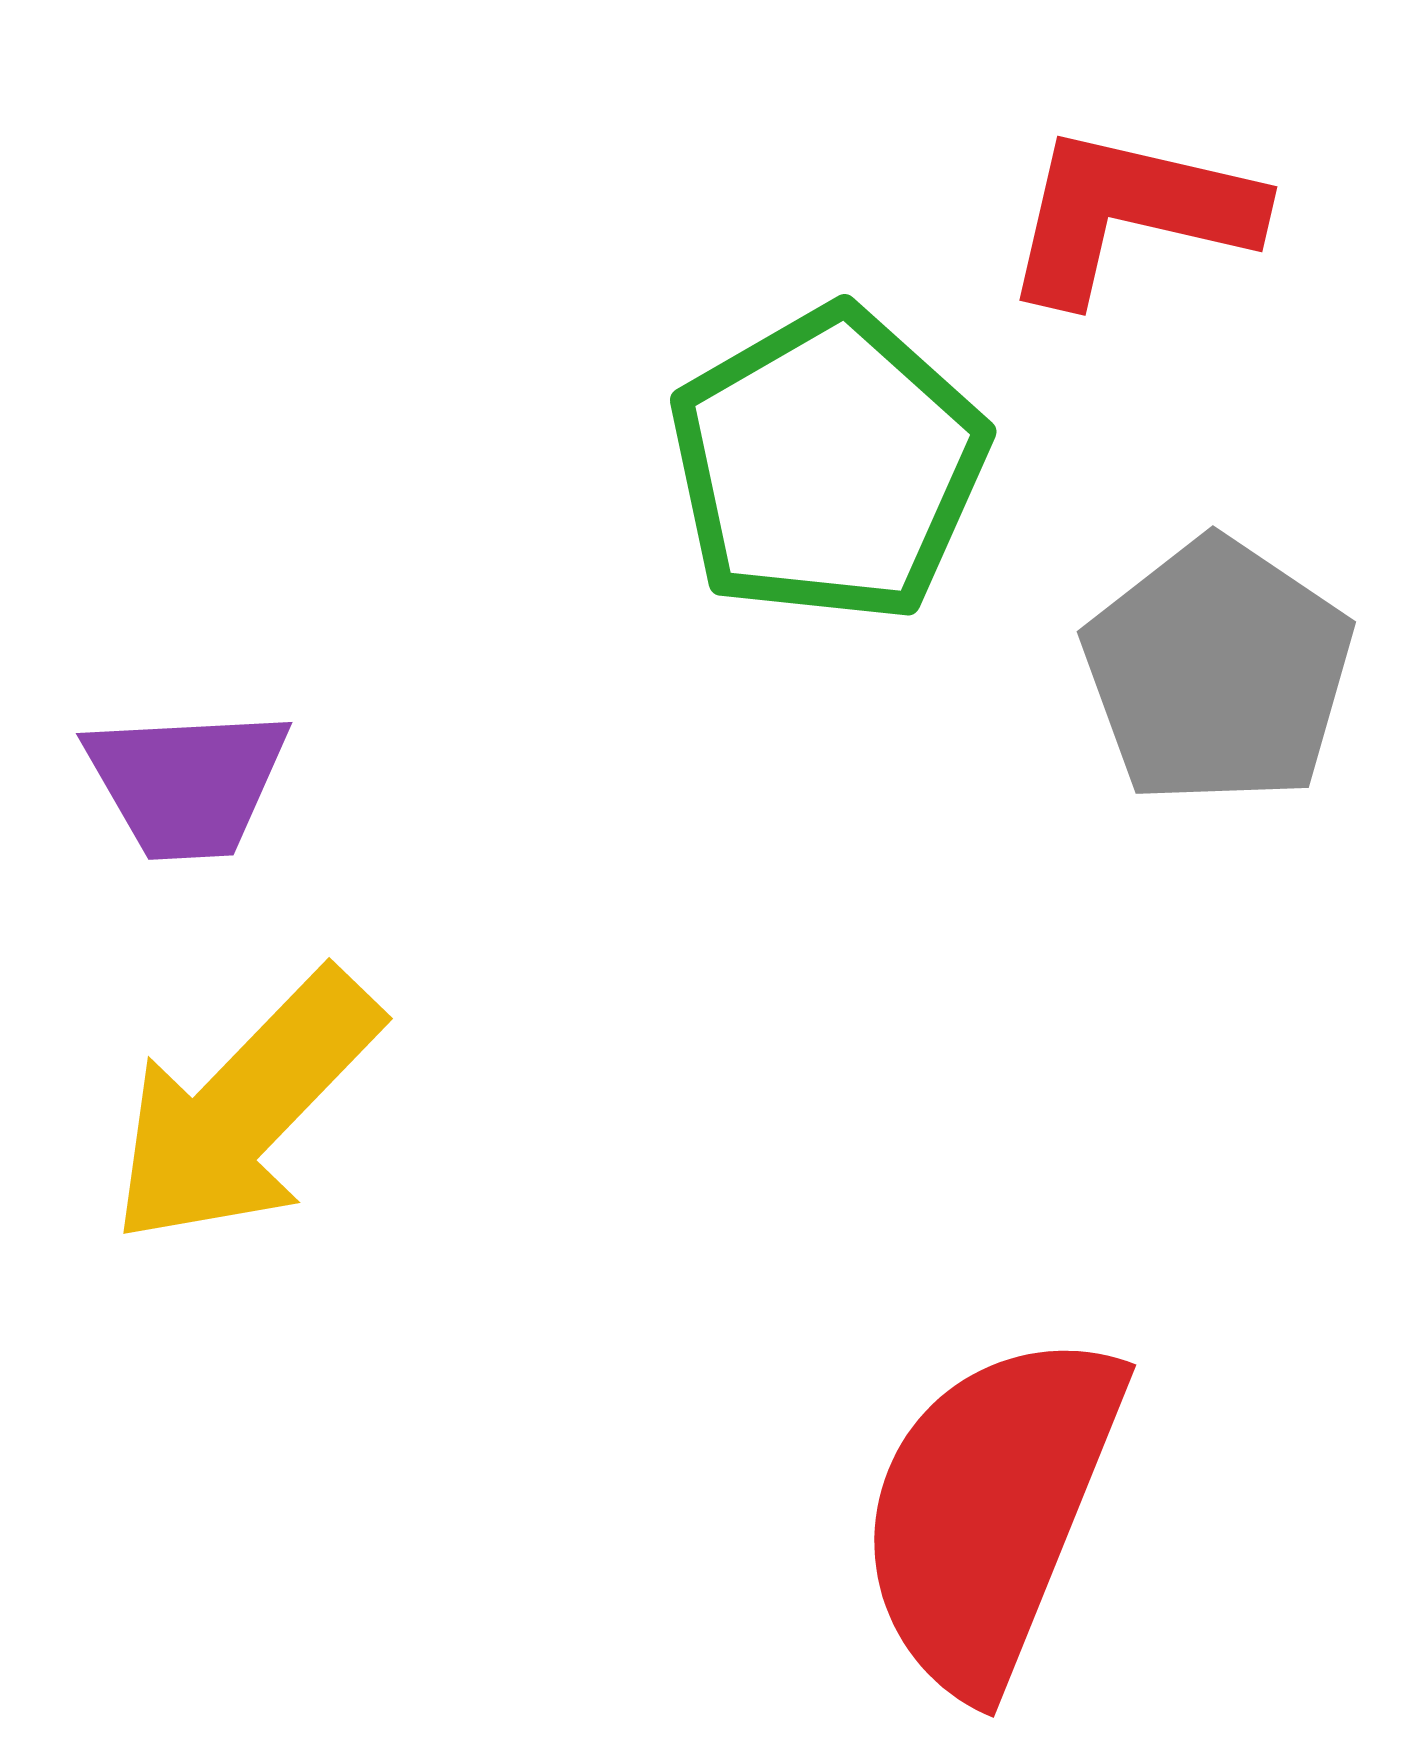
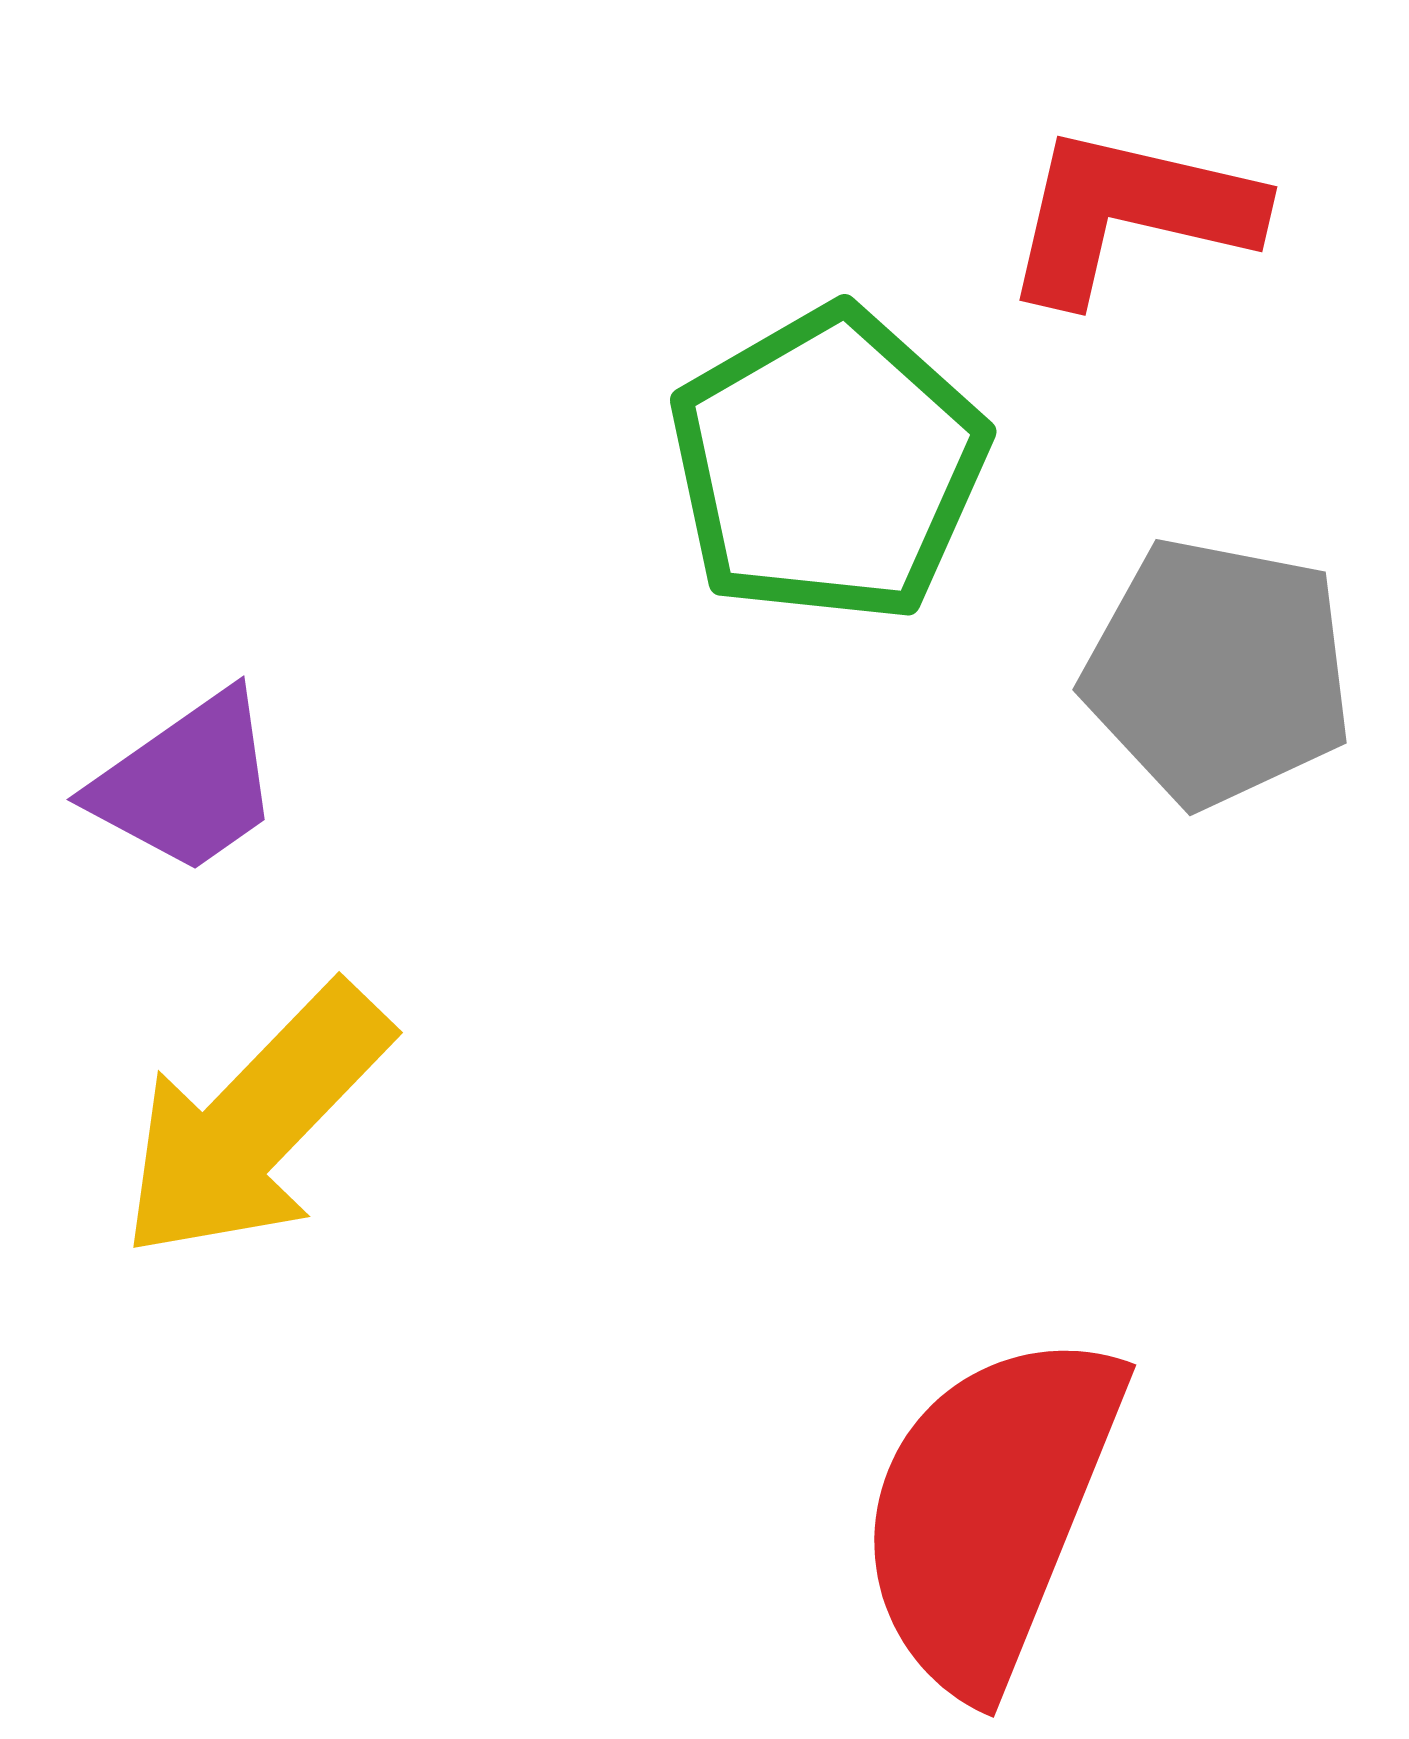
gray pentagon: rotated 23 degrees counterclockwise
purple trapezoid: rotated 32 degrees counterclockwise
yellow arrow: moved 10 px right, 14 px down
